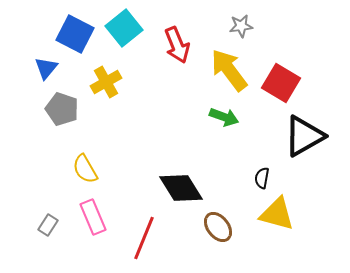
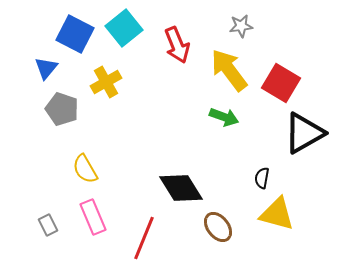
black triangle: moved 3 px up
gray rectangle: rotated 60 degrees counterclockwise
